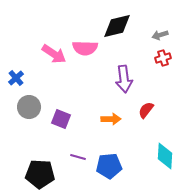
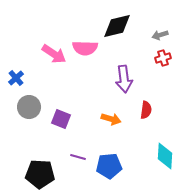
red semicircle: rotated 150 degrees clockwise
orange arrow: rotated 18 degrees clockwise
